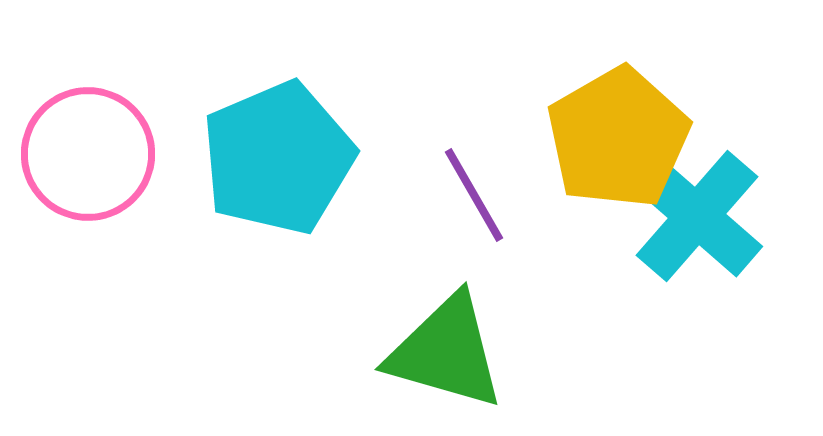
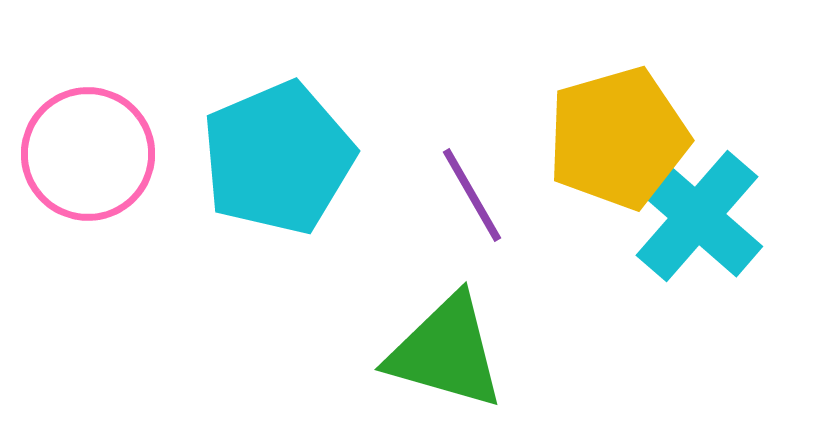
yellow pentagon: rotated 14 degrees clockwise
purple line: moved 2 px left
